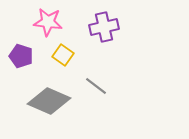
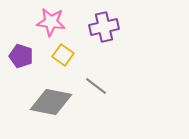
pink star: moved 3 px right
gray diamond: moved 2 px right, 1 px down; rotated 12 degrees counterclockwise
